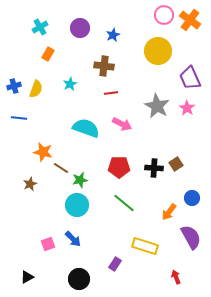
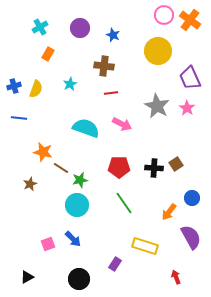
blue star: rotated 24 degrees counterclockwise
green line: rotated 15 degrees clockwise
